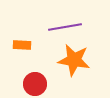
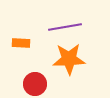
orange rectangle: moved 1 px left, 2 px up
orange star: moved 5 px left, 1 px up; rotated 12 degrees counterclockwise
